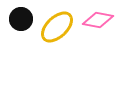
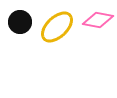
black circle: moved 1 px left, 3 px down
